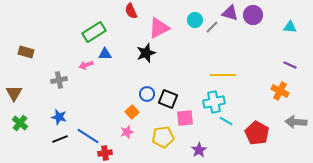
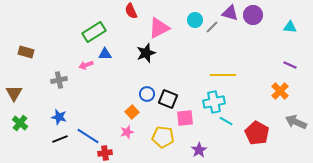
orange cross: rotated 18 degrees clockwise
gray arrow: rotated 20 degrees clockwise
yellow pentagon: rotated 15 degrees clockwise
